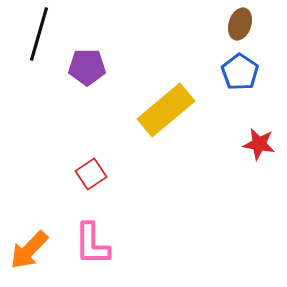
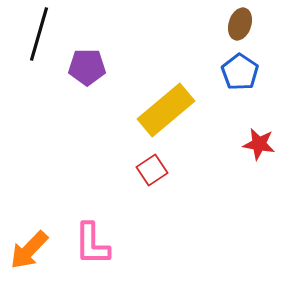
red square: moved 61 px right, 4 px up
